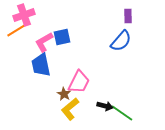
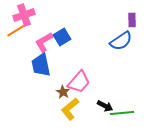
purple rectangle: moved 4 px right, 4 px down
blue square: rotated 18 degrees counterclockwise
blue semicircle: rotated 15 degrees clockwise
pink trapezoid: rotated 15 degrees clockwise
brown star: moved 1 px left, 2 px up
black arrow: rotated 14 degrees clockwise
green line: rotated 40 degrees counterclockwise
